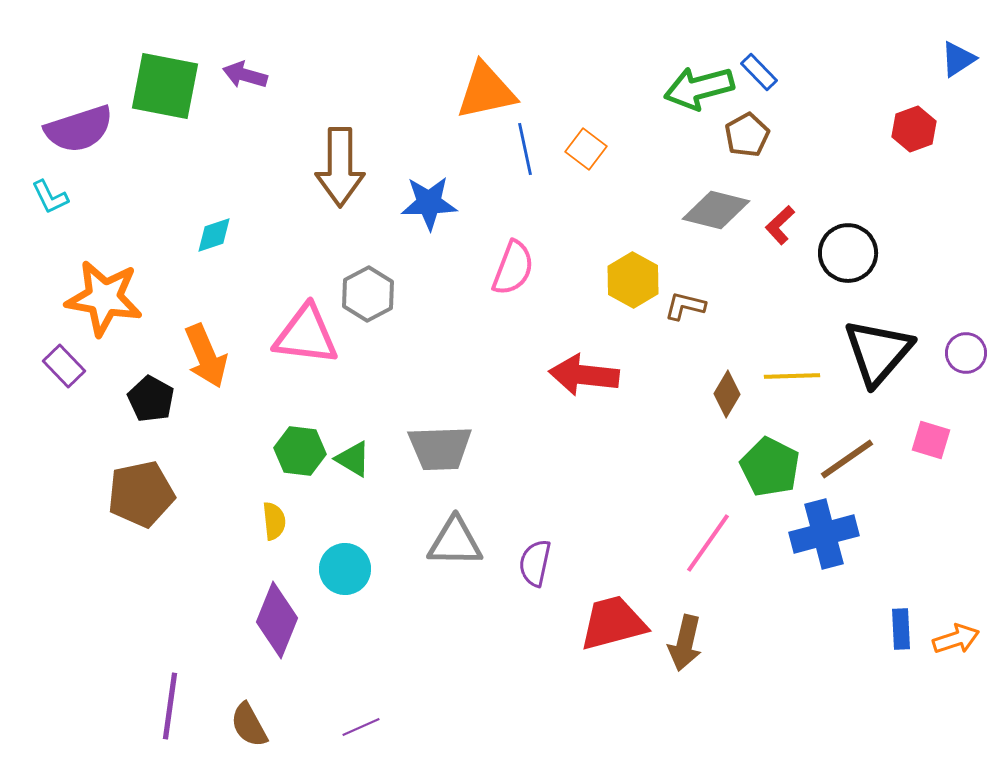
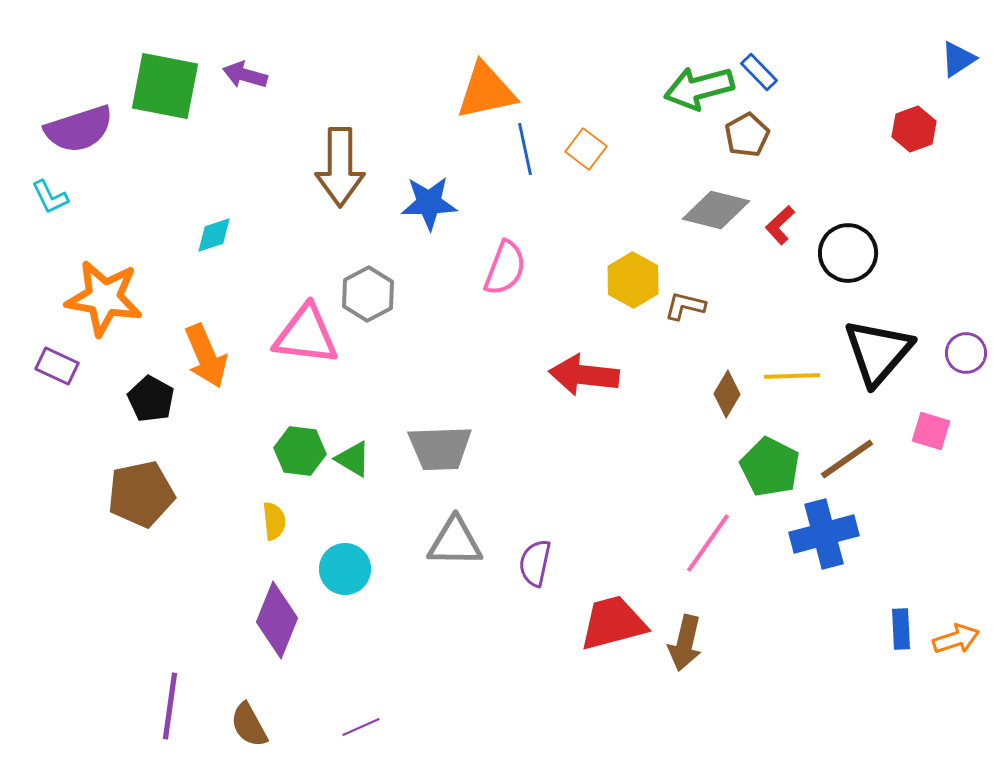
pink semicircle at (513, 268): moved 8 px left
purple rectangle at (64, 366): moved 7 px left; rotated 21 degrees counterclockwise
pink square at (931, 440): moved 9 px up
